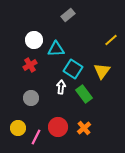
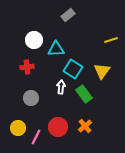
yellow line: rotated 24 degrees clockwise
red cross: moved 3 px left, 2 px down; rotated 24 degrees clockwise
orange cross: moved 1 px right, 2 px up
